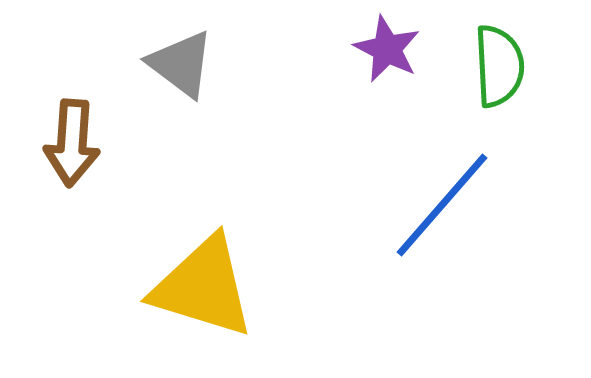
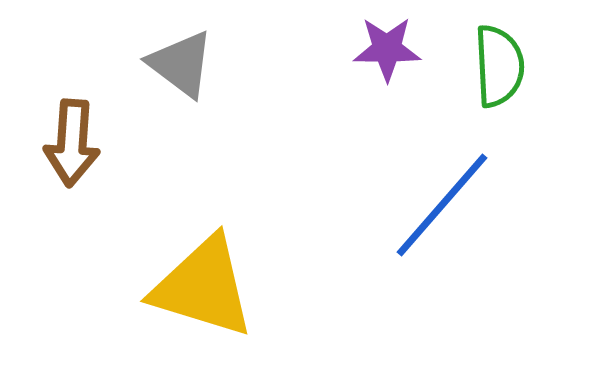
purple star: rotated 26 degrees counterclockwise
